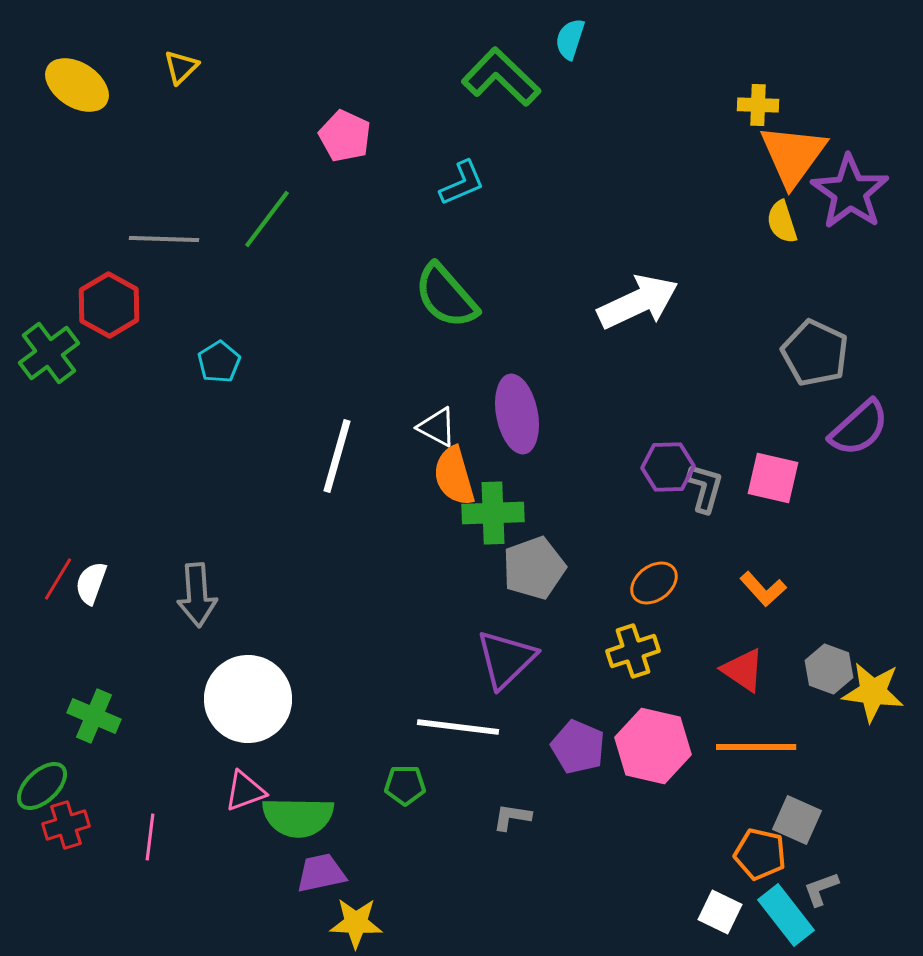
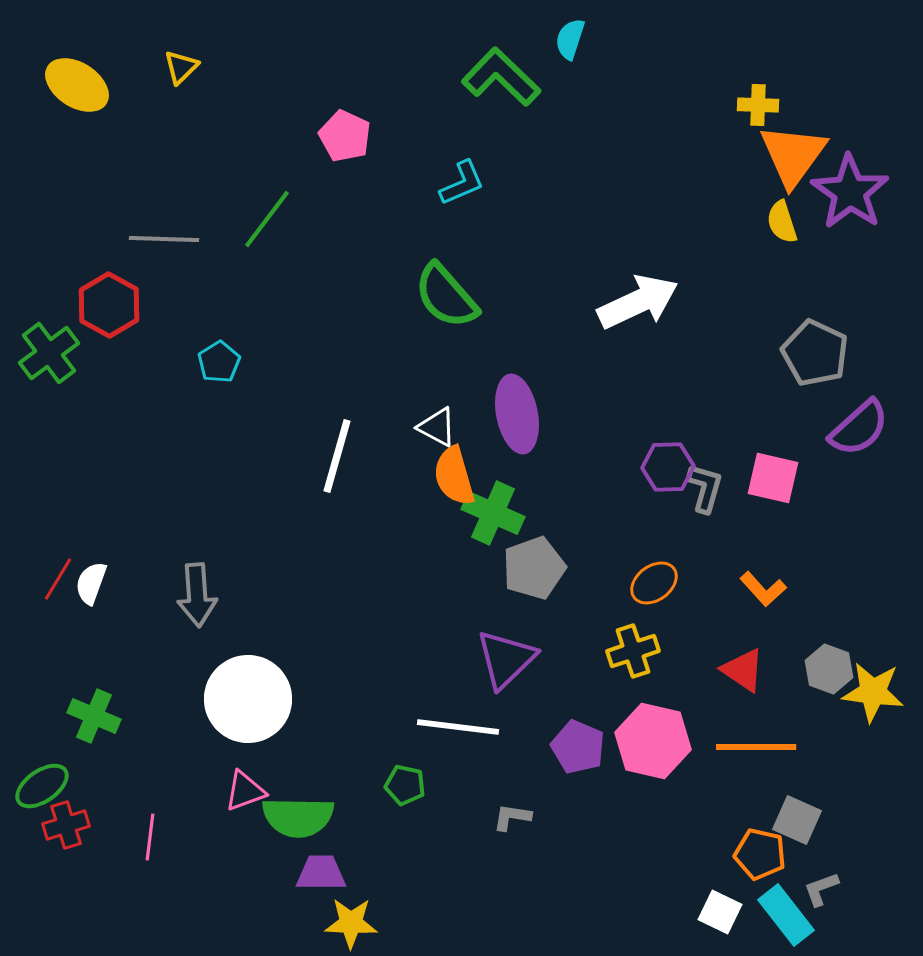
green cross at (493, 513): rotated 26 degrees clockwise
pink hexagon at (653, 746): moved 5 px up
green pentagon at (405, 785): rotated 12 degrees clockwise
green ellipse at (42, 786): rotated 8 degrees clockwise
purple trapezoid at (321, 873): rotated 12 degrees clockwise
yellow star at (356, 923): moved 5 px left
